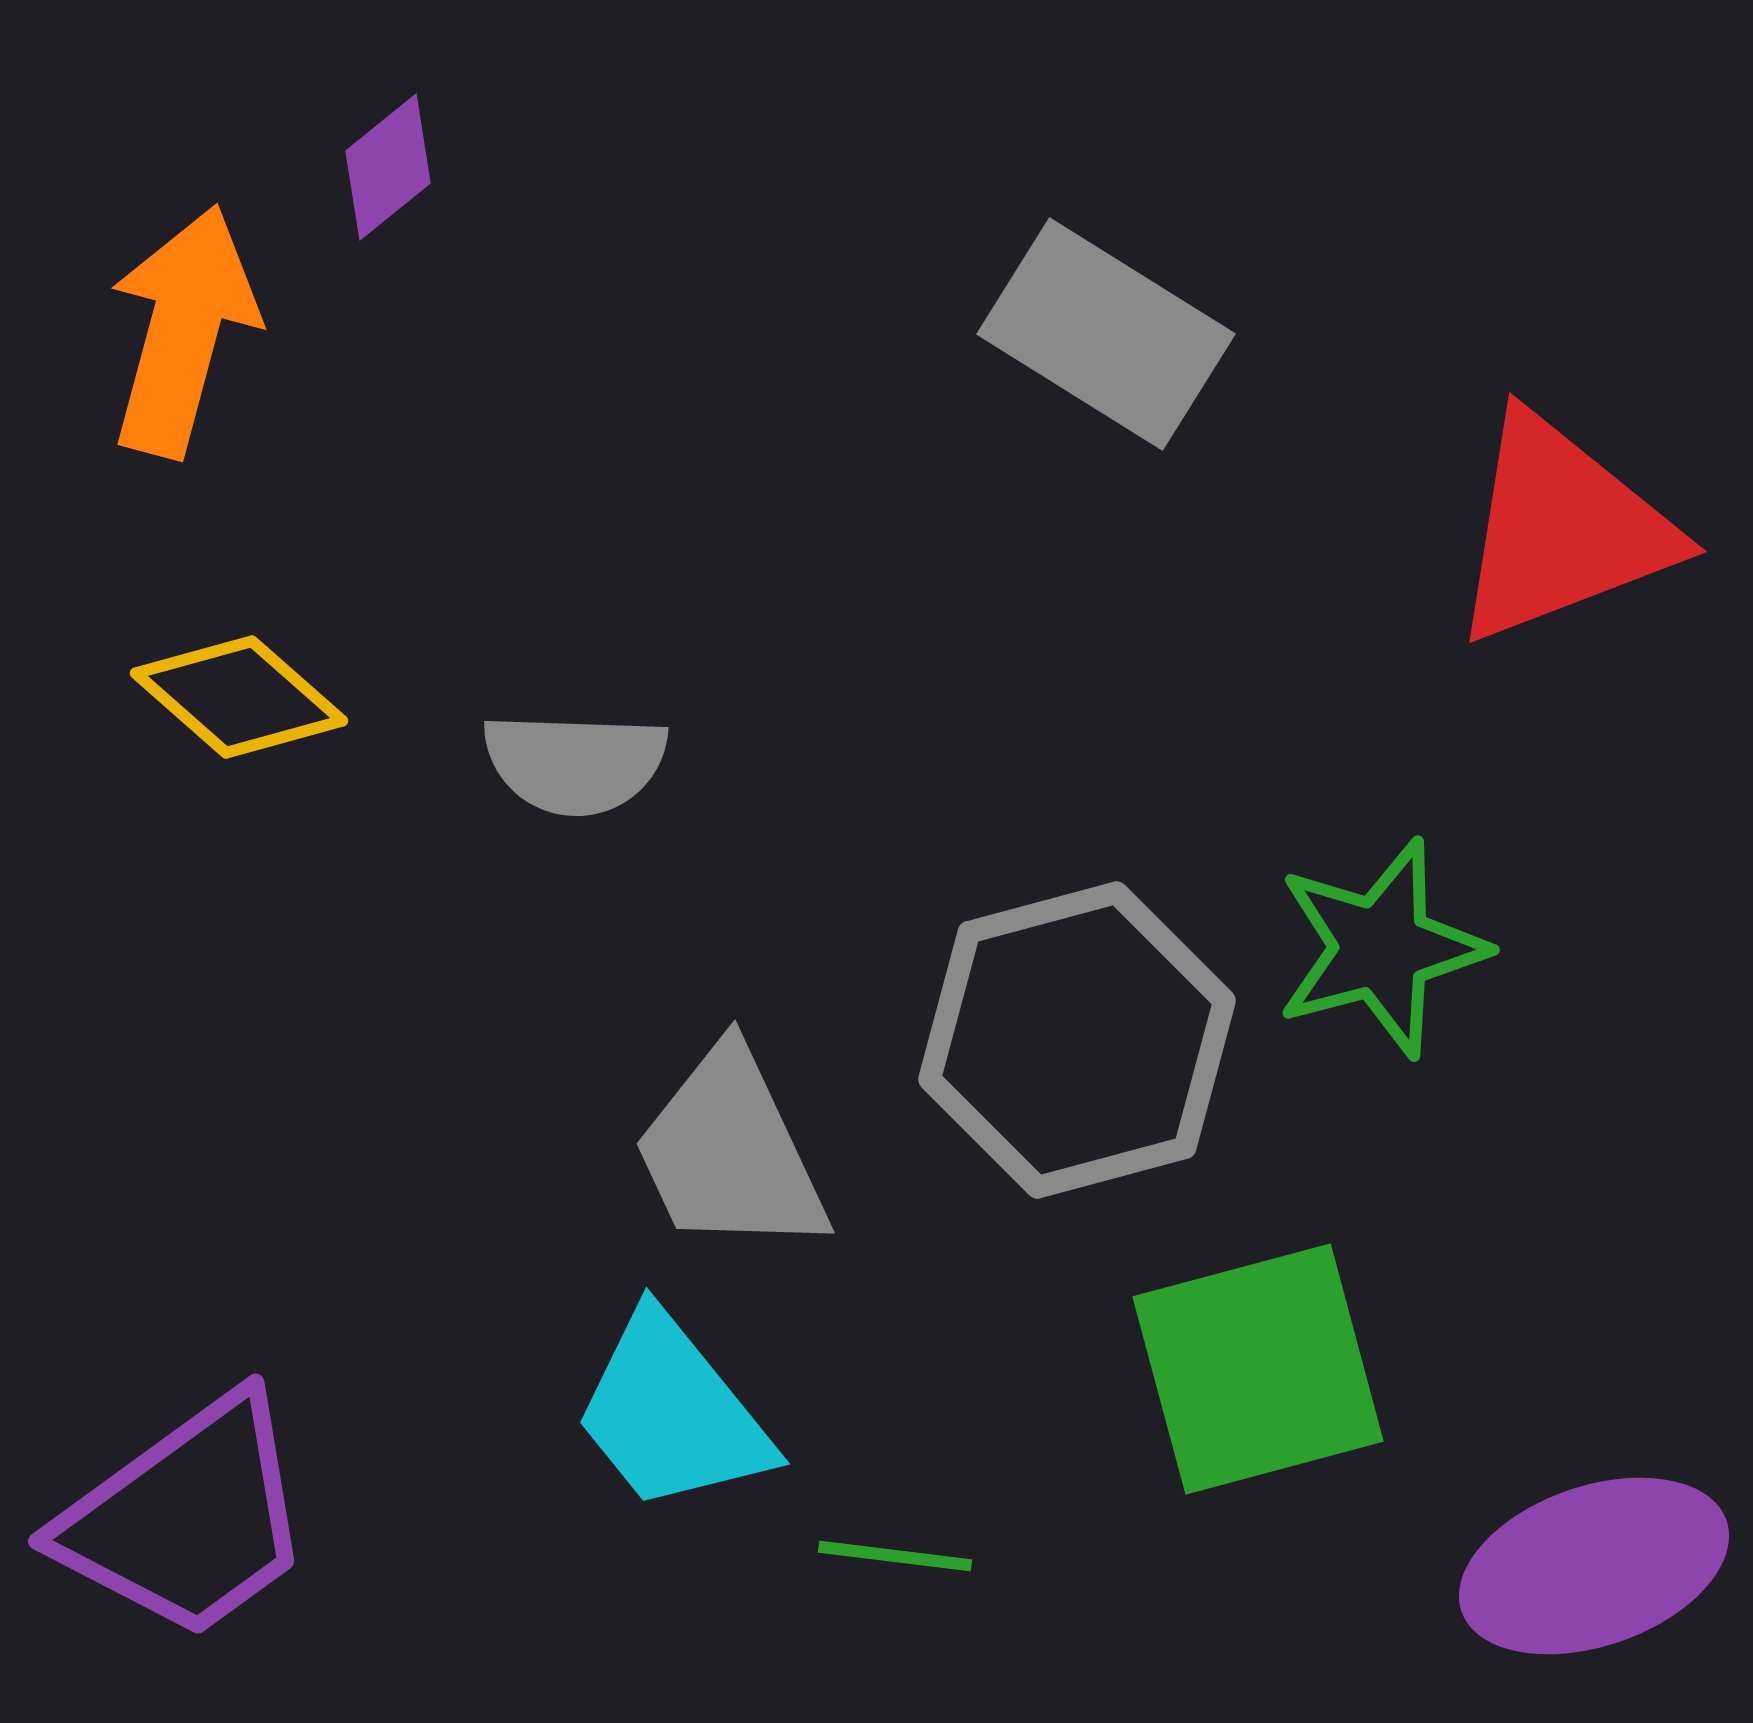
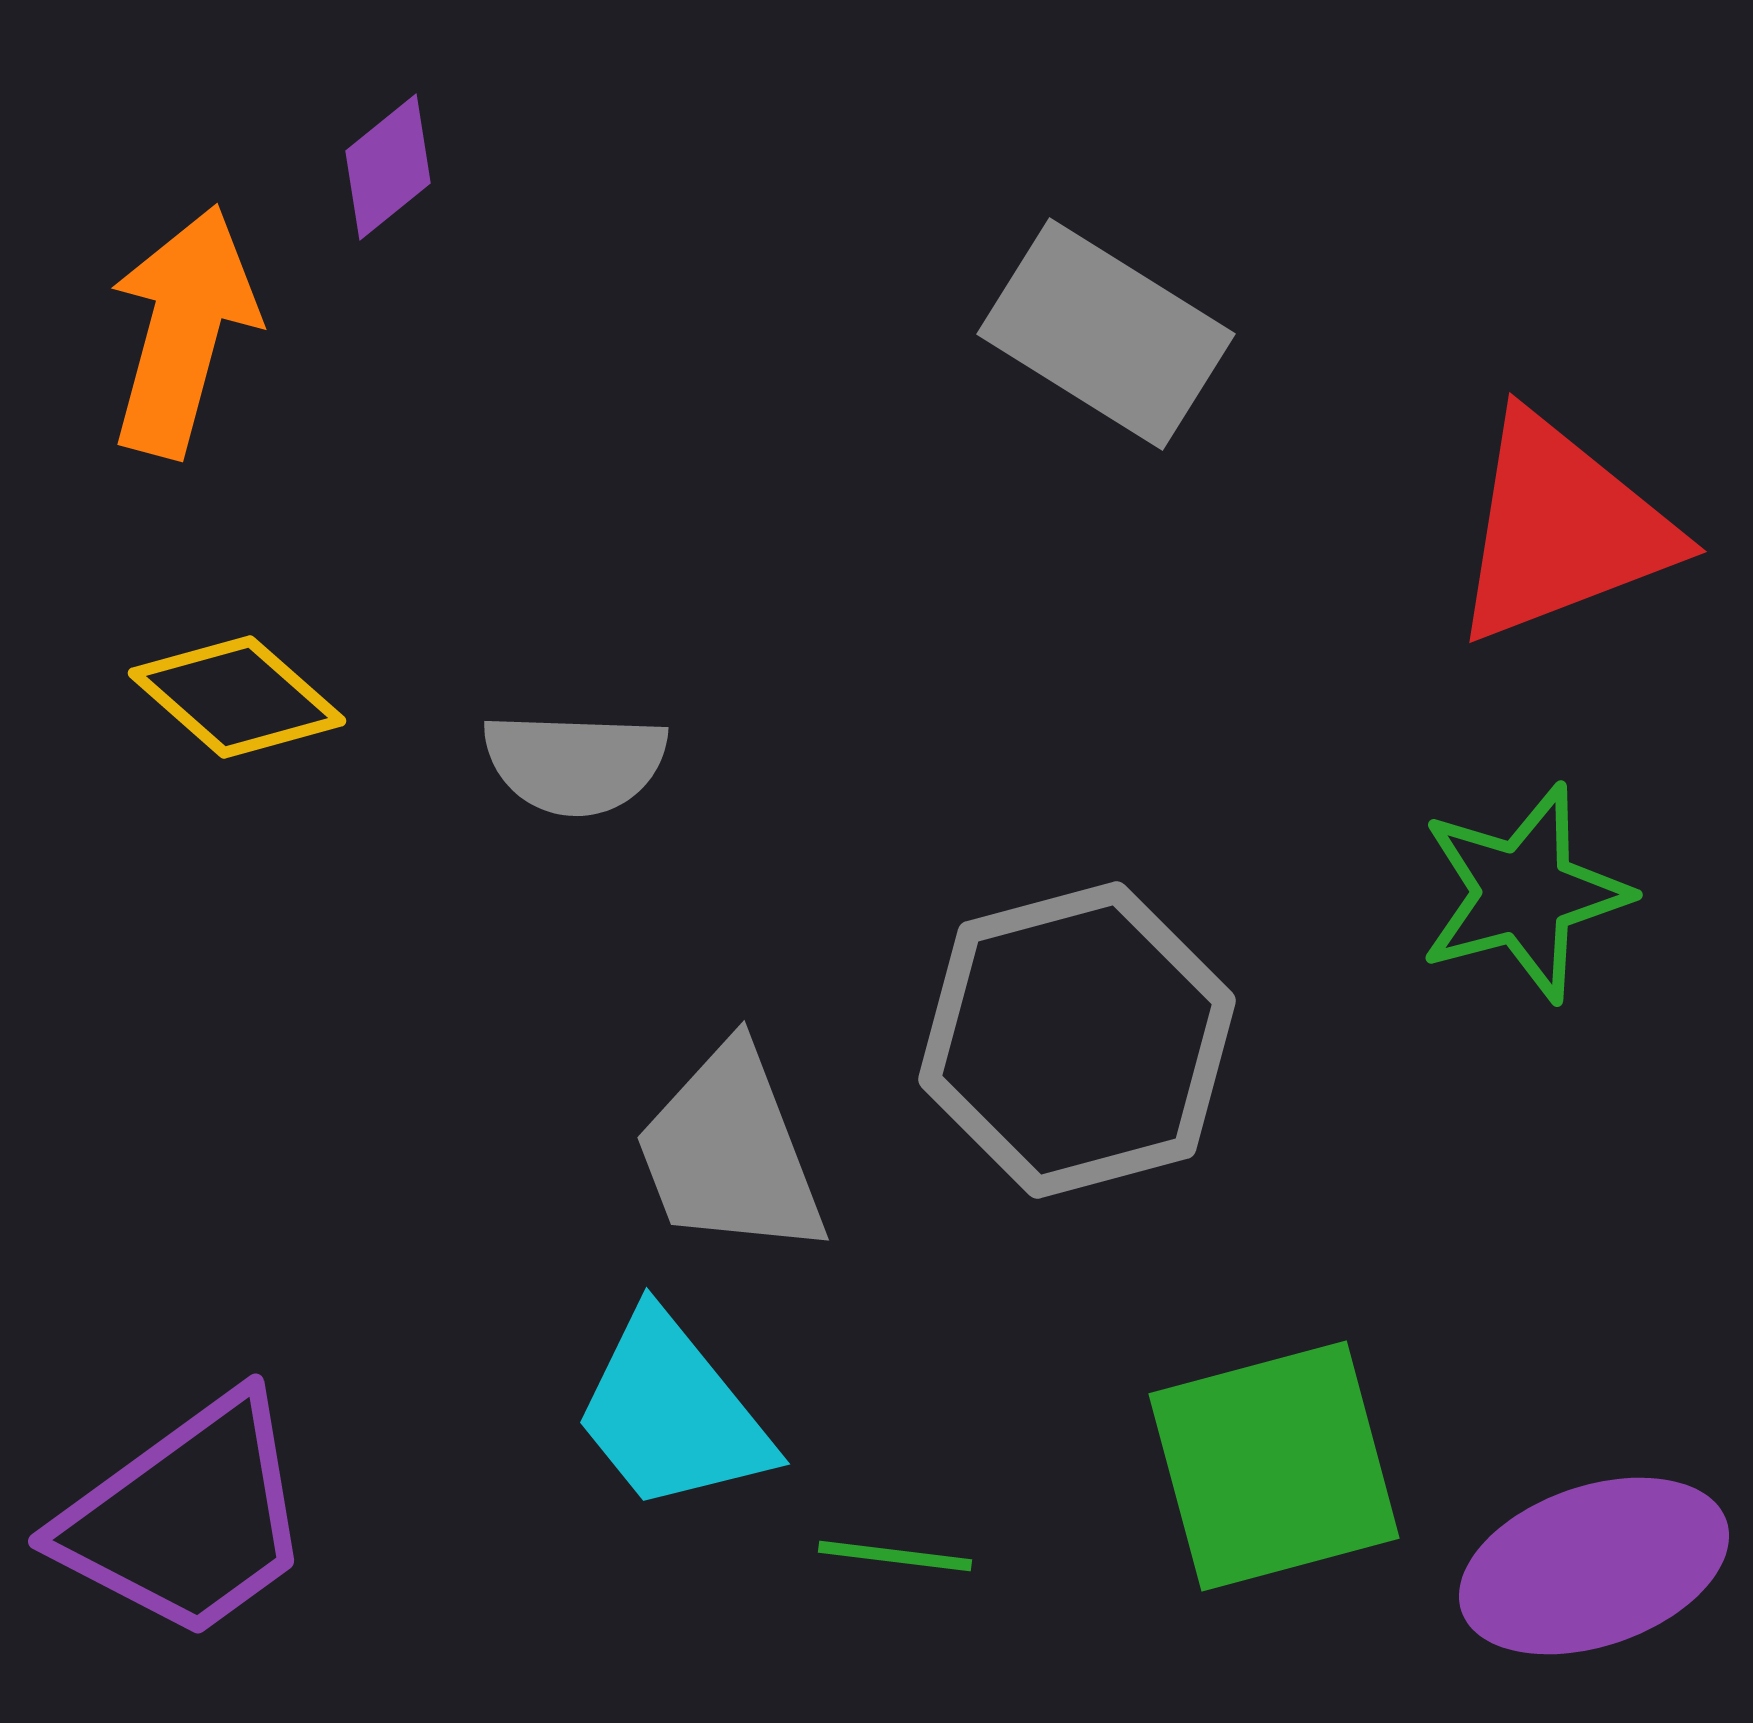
yellow diamond: moved 2 px left
green star: moved 143 px right, 55 px up
gray trapezoid: rotated 4 degrees clockwise
green square: moved 16 px right, 97 px down
